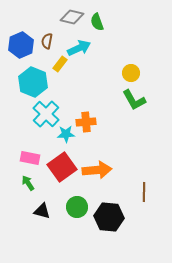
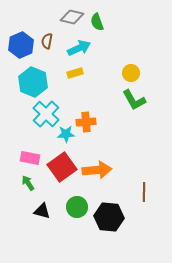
yellow rectangle: moved 15 px right, 9 px down; rotated 35 degrees clockwise
